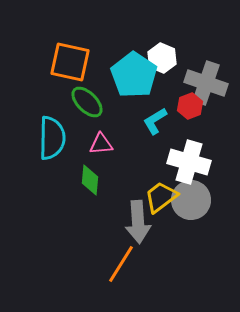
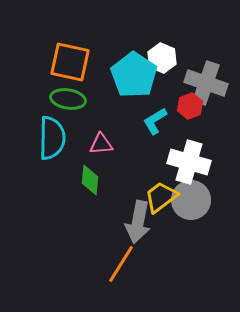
green ellipse: moved 19 px left, 3 px up; rotated 36 degrees counterclockwise
gray arrow: rotated 15 degrees clockwise
